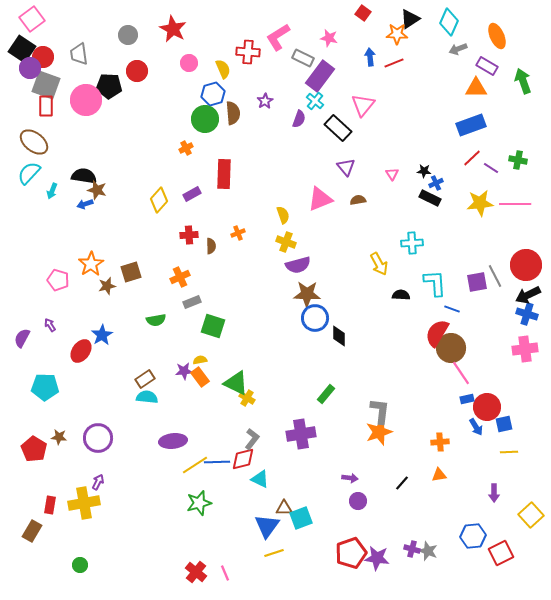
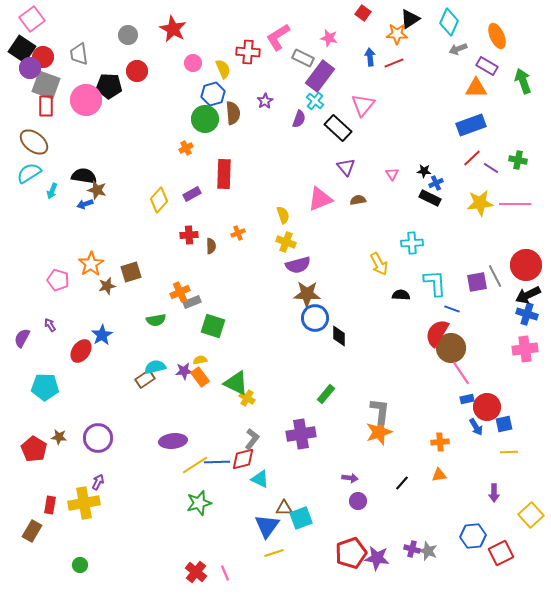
pink circle at (189, 63): moved 4 px right
cyan semicircle at (29, 173): rotated 15 degrees clockwise
orange cross at (180, 277): moved 15 px down
cyan semicircle at (147, 397): moved 8 px right, 30 px up; rotated 20 degrees counterclockwise
